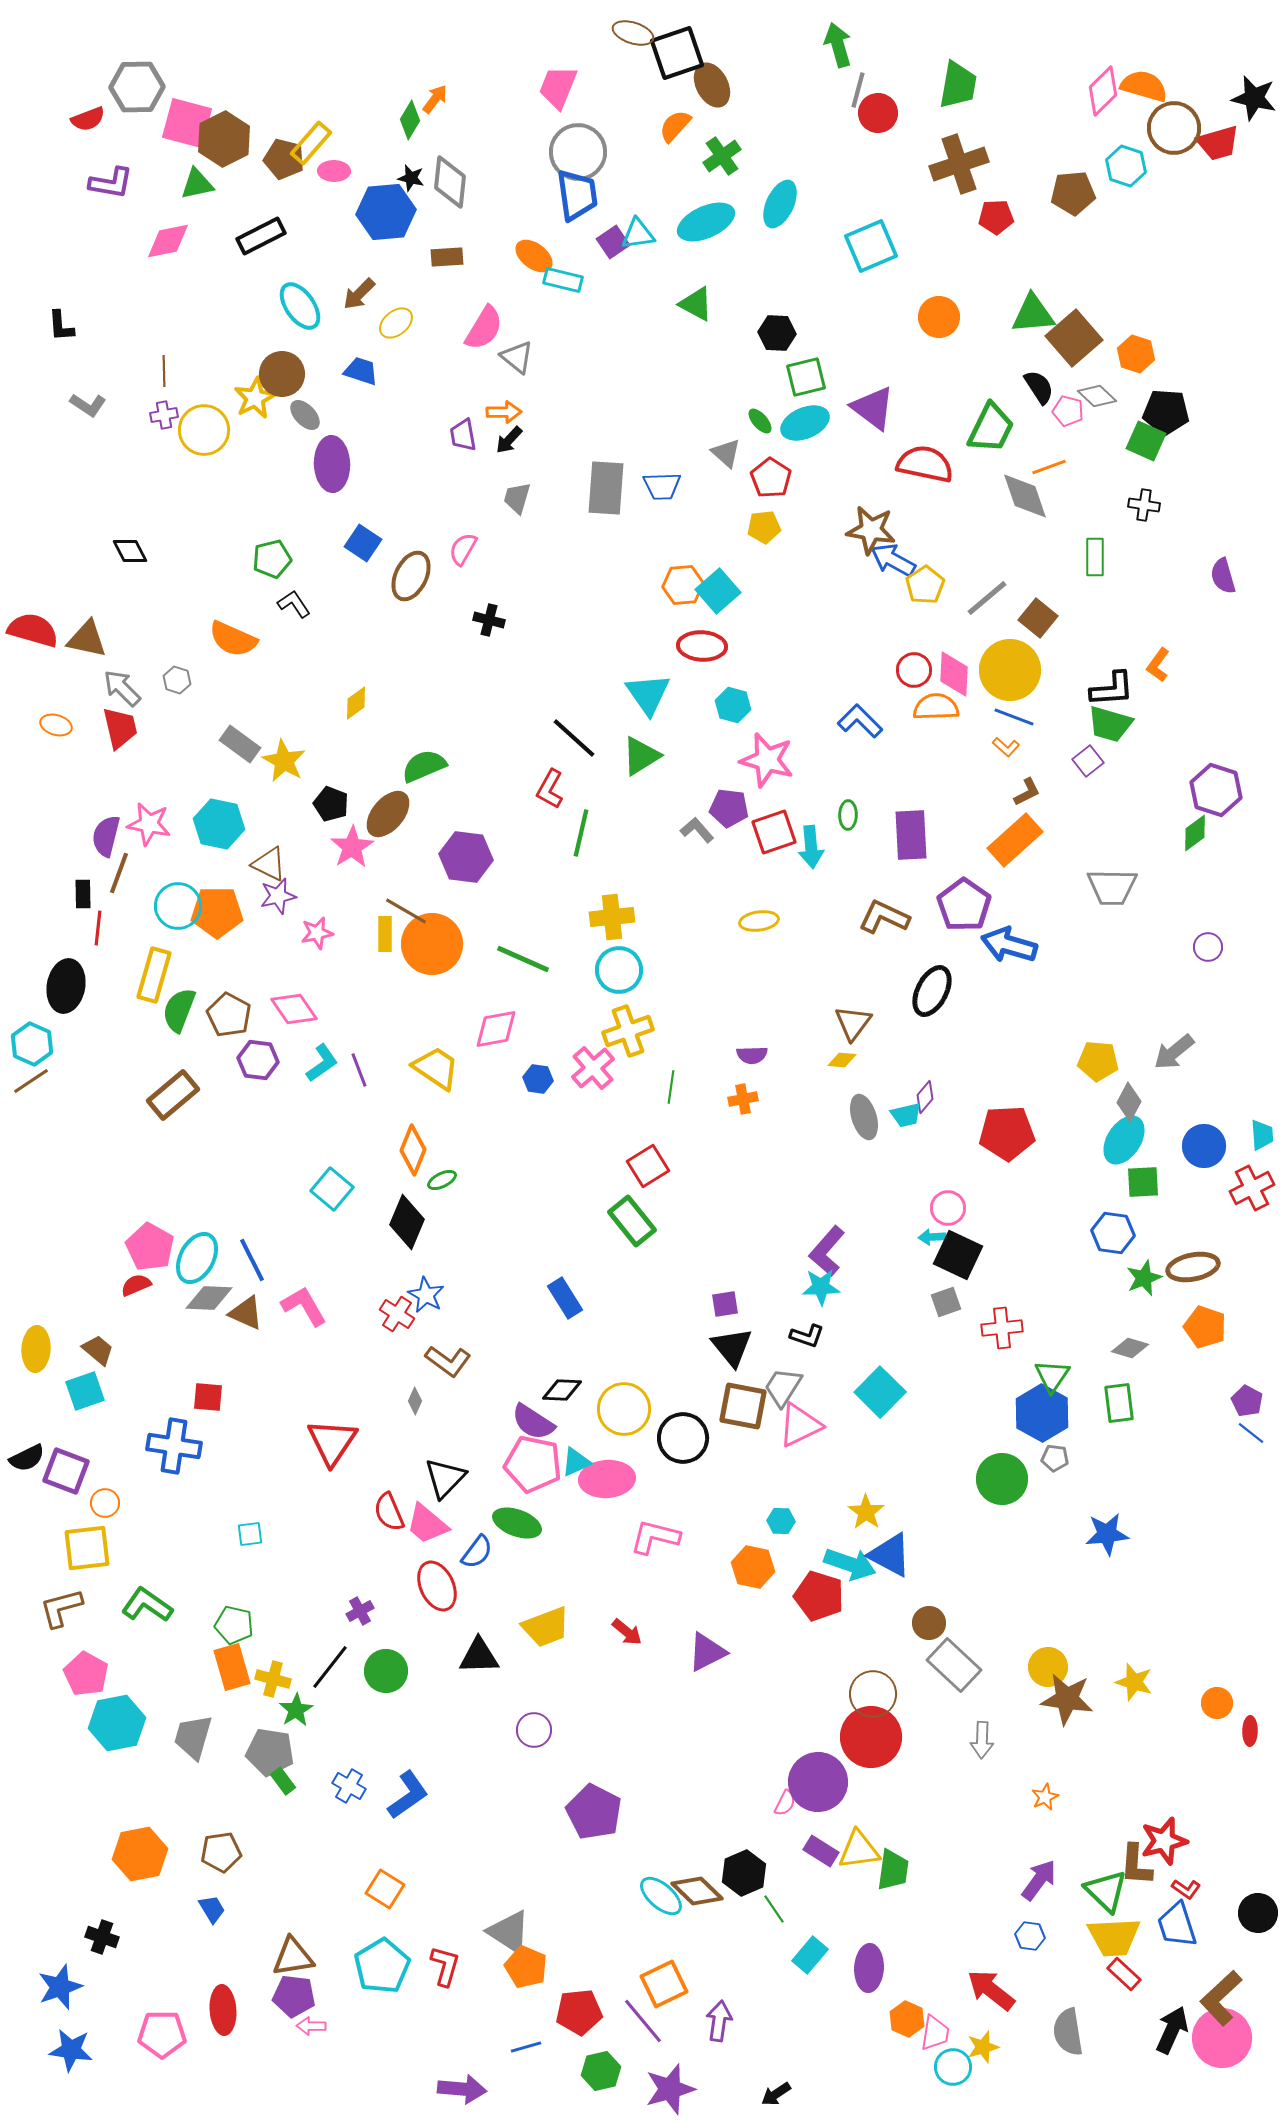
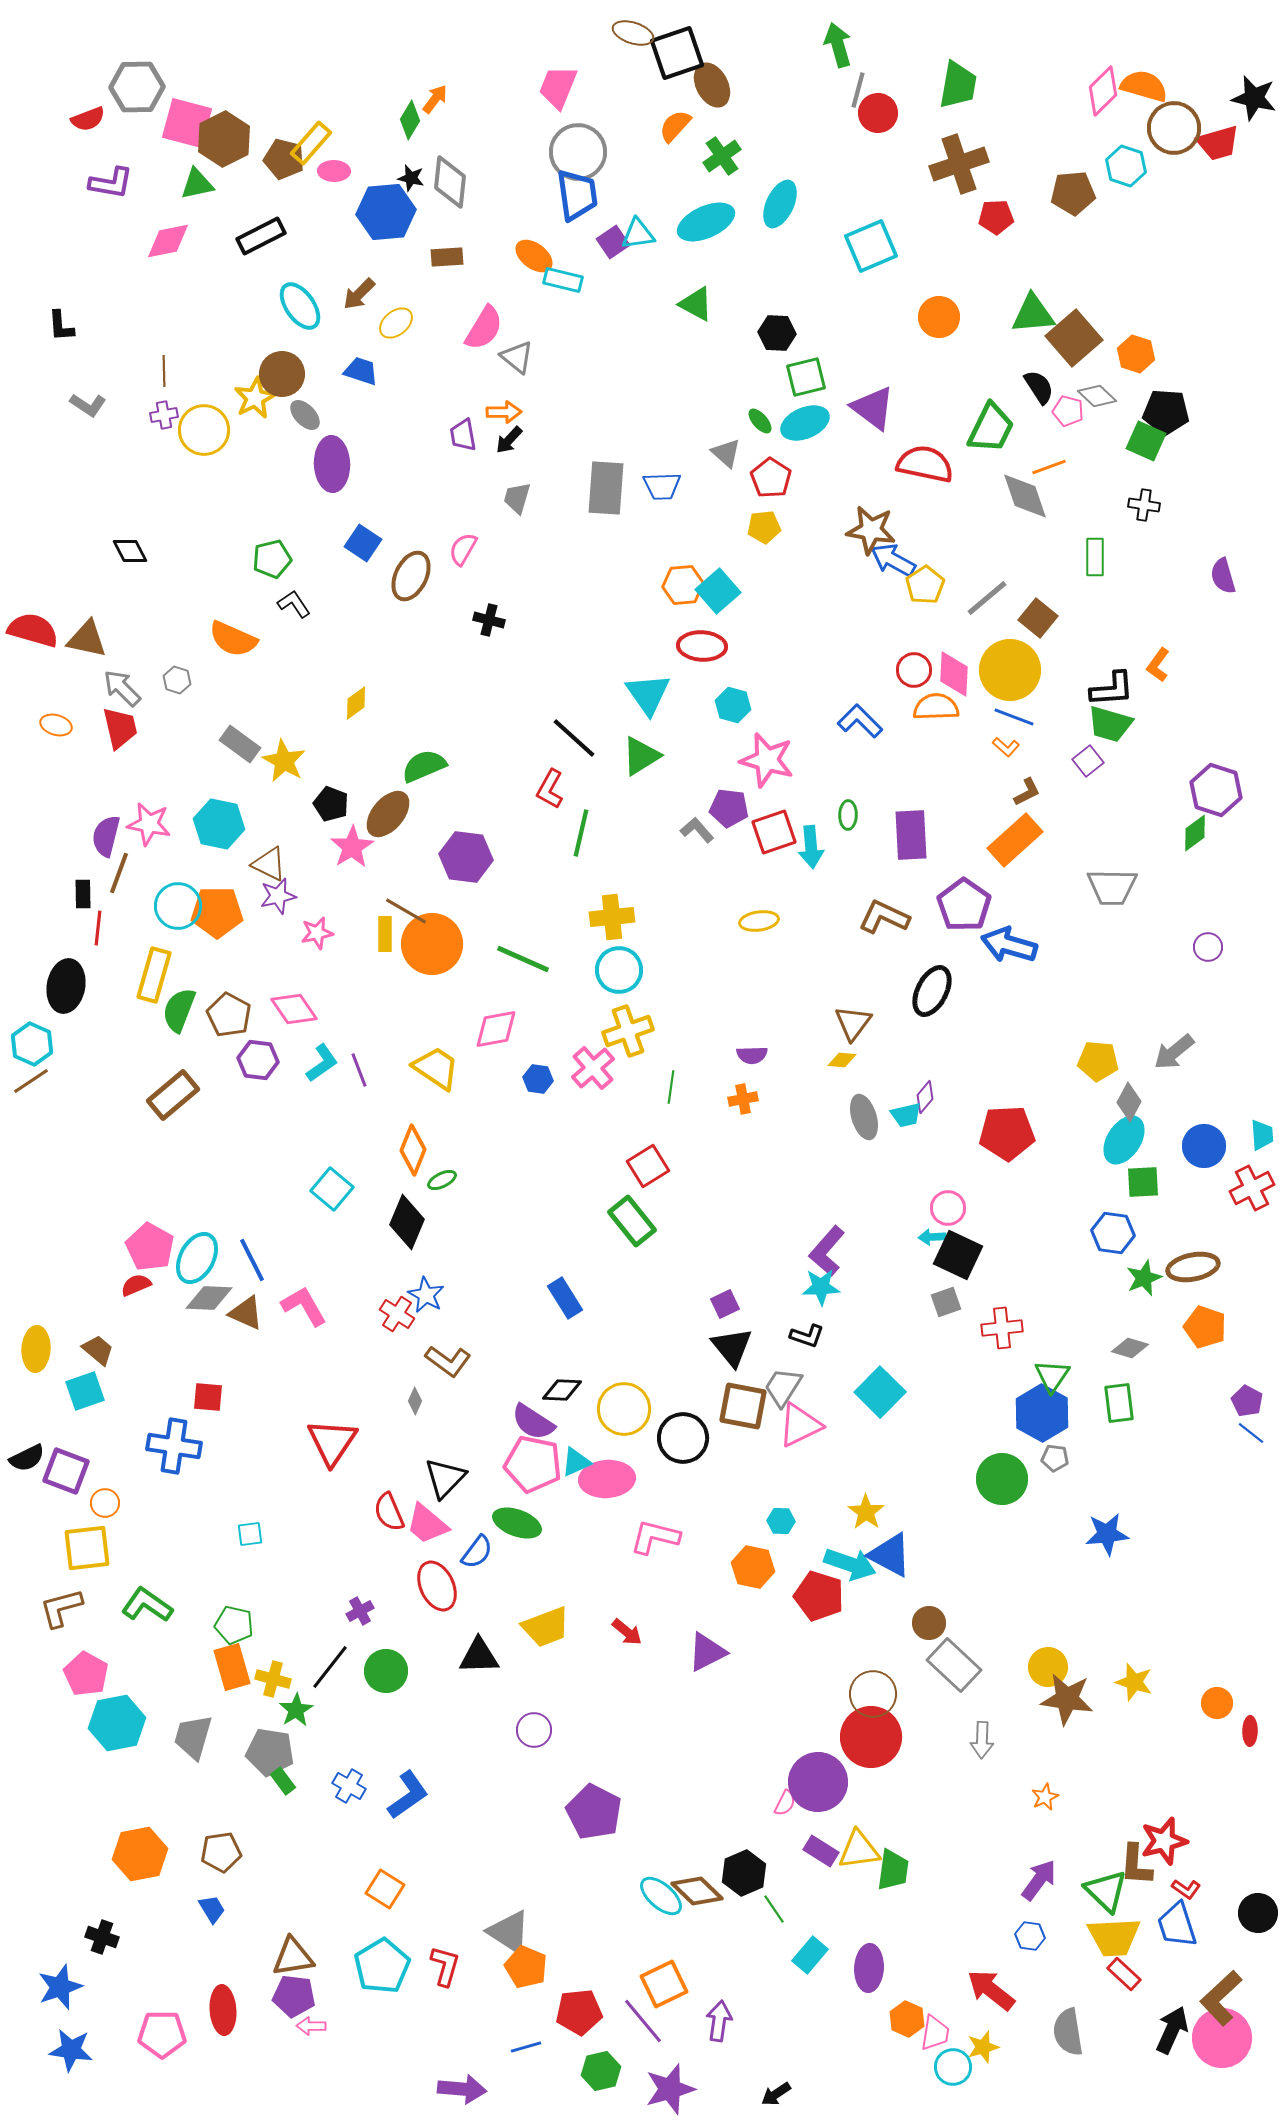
purple square at (725, 1304): rotated 16 degrees counterclockwise
